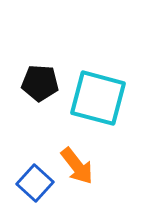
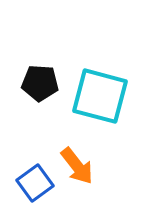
cyan square: moved 2 px right, 2 px up
blue square: rotated 12 degrees clockwise
